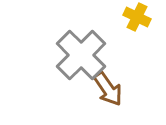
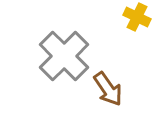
gray cross: moved 17 px left, 1 px down
